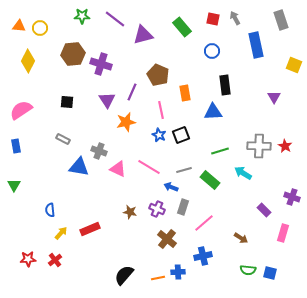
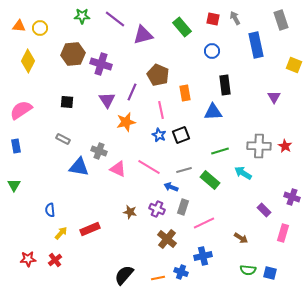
pink line at (204, 223): rotated 15 degrees clockwise
blue cross at (178, 272): moved 3 px right; rotated 24 degrees clockwise
